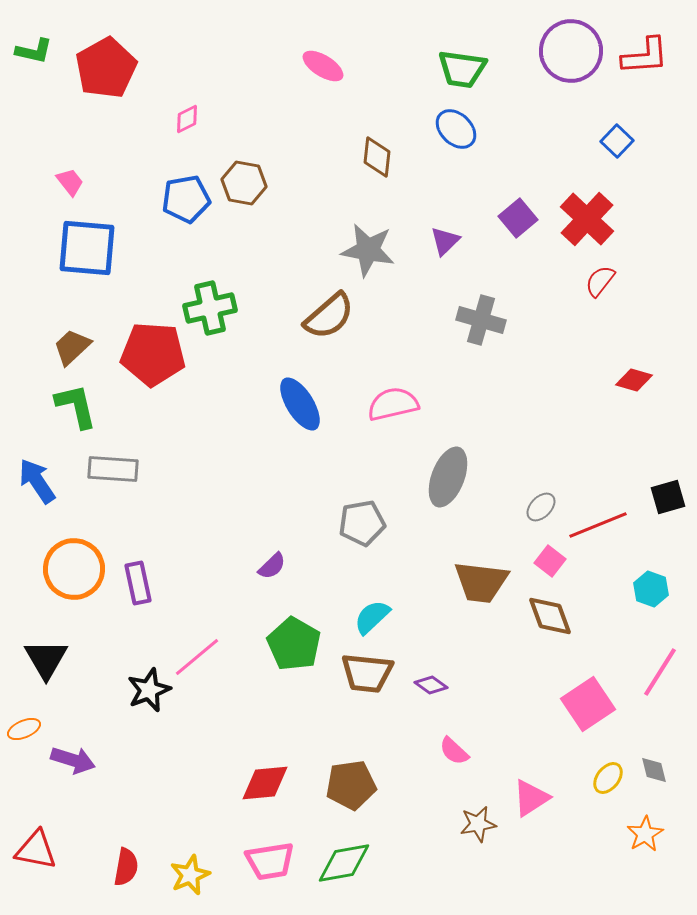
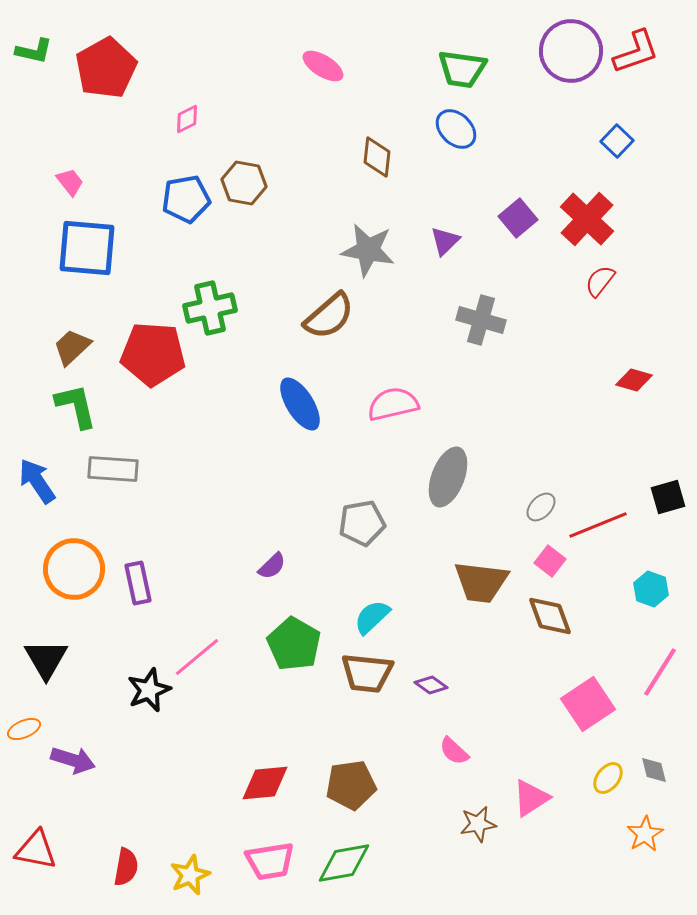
red L-shape at (645, 56): moved 9 px left, 4 px up; rotated 15 degrees counterclockwise
